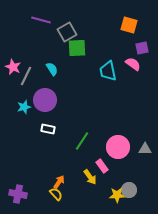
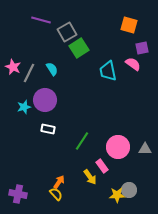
green square: moved 2 px right; rotated 30 degrees counterclockwise
gray line: moved 3 px right, 3 px up
